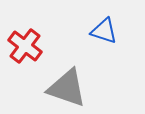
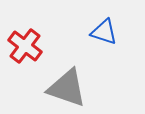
blue triangle: moved 1 px down
